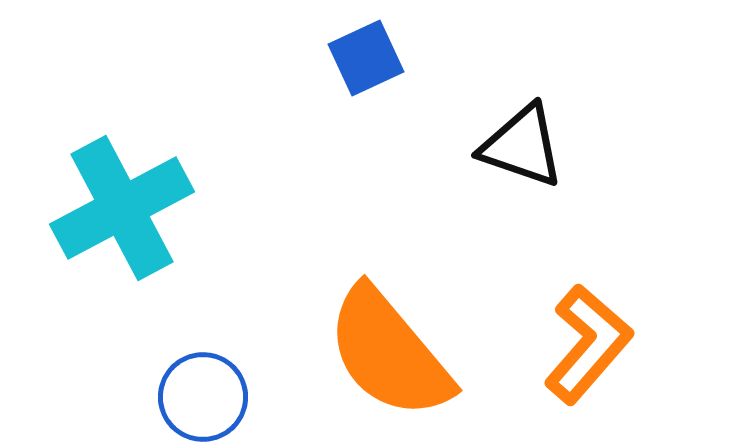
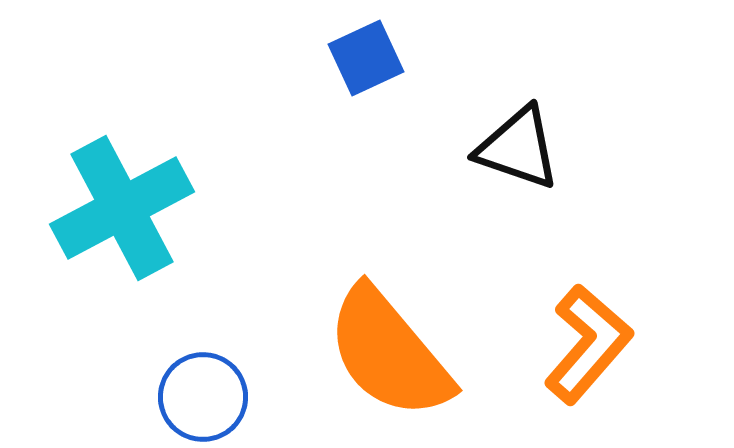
black triangle: moved 4 px left, 2 px down
